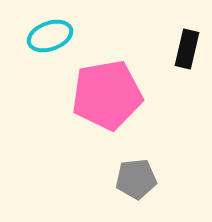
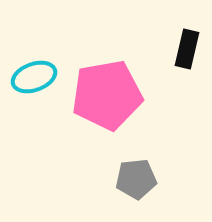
cyan ellipse: moved 16 px left, 41 px down
